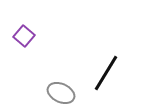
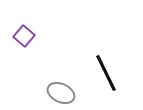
black line: rotated 57 degrees counterclockwise
